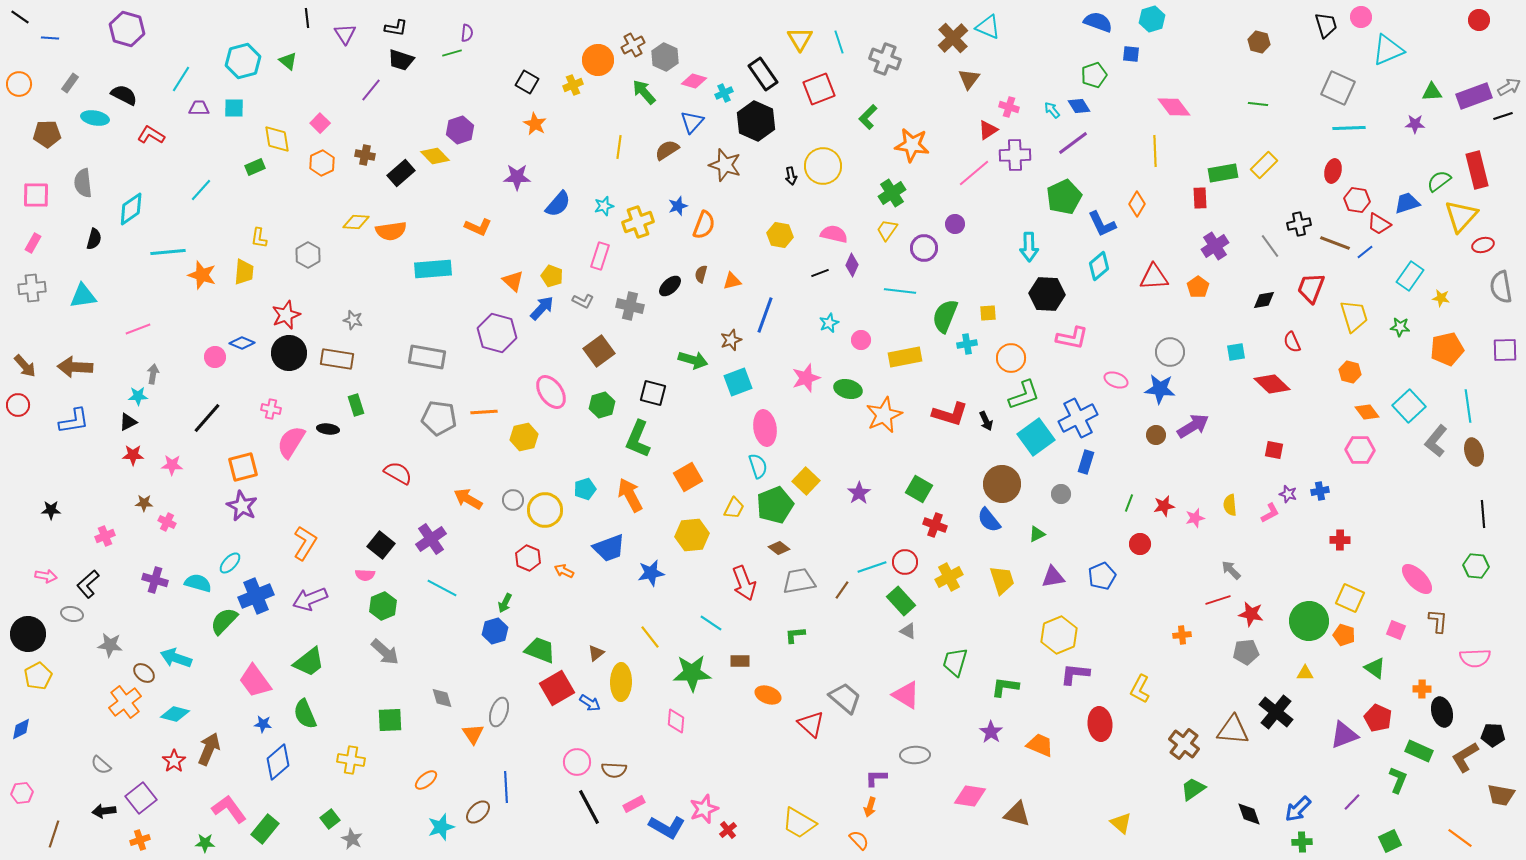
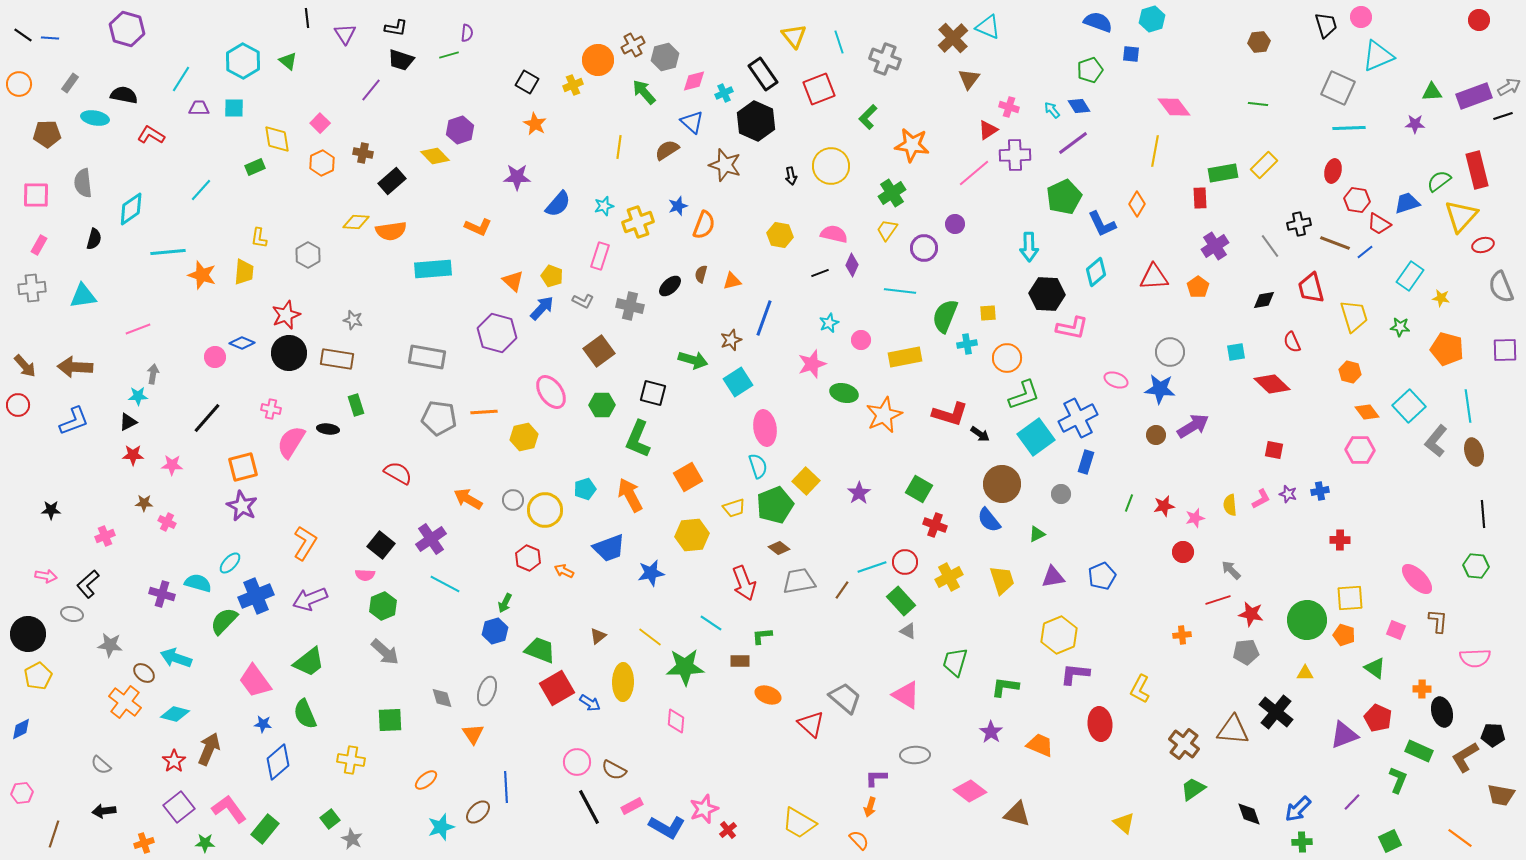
black line at (20, 17): moved 3 px right, 18 px down
yellow triangle at (800, 39): moved 6 px left, 3 px up; rotated 8 degrees counterclockwise
brown hexagon at (1259, 42): rotated 20 degrees counterclockwise
cyan triangle at (1388, 50): moved 10 px left, 6 px down
green line at (452, 53): moved 3 px left, 2 px down
gray hexagon at (665, 57): rotated 20 degrees clockwise
cyan hexagon at (243, 61): rotated 16 degrees counterclockwise
green pentagon at (1094, 75): moved 4 px left, 5 px up
pink diamond at (694, 81): rotated 30 degrees counterclockwise
black semicircle at (124, 95): rotated 16 degrees counterclockwise
blue triangle at (692, 122): rotated 30 degrees counterclockwise
yellow line at (1155, 151): rotated 12 degrees clockwise
brown cross at (365, 155): moved 2 px left, 2 px up
yellow circle at (823, 166): moved 8 px right
black rectangle at (401, 173): moved 9 px left, 8 px down
pink rectangle at (33, 243): moved 6 px right, 2 px down
cyan diamond at (1099, 266): moved 3 px left, 6 px down
gray semicircle at (1501, 287): rotated 12 degrees counterclockwise
red trapezoid at (1311, 288): rotated 36 degrees counterclockwise
blue line at (765, 315): moved 1 px left, 3 px down
pink L-shape at (1072, 338): moved 10 px up
orange pentagon at (1447, 349): rotated 28 degrees clockwise
orange circle at (1011, 358): moved 4 px left
pink star at (806, 378): moved 6 px right, 14 px up
cyan square at (738, 382): rotated 12 degrees counterclockwise
green ellipse at (848, 389): moved 4 px left, 4 px down
green hexagon at (602, 405): rotated 15 degrees clockwise
blue L-shape at (74, 421): rotated 12 degrees counterclockwise
black arrow at (986, 421): moved 6 px left, 13 px down; rotated 30 degrees counterclockwise
yellow trapezoid at (734, 508): rotated 45 degrees clockwise
pink L-shape at (1270, 513): moved 9 px left, 14 px up
red circle at (1140, 544): moved 43 px right, 8 px down
purple cross at (155, 580): moved 7 px right, 14 px down
cyan line at (442, 588): moved 3 px right, 4 px up
yellow square at (1350, 598): rotated 28 degrees counterclockwise
green circle at (1309, 621): moved 2 px left, 1 px up
green L-shape at (795, 635): moved 33 px left, 1 px down
yellow line at (650, 637): rotated 15 degrees counterclockwise
brown triangle at (596, 653): moved 2 px right, 17 px up
green star at (692, 673): moved 7 px left, 6 px up
yellow ellipse at (621, 682): moved 2 px right
orange cross at (125, 702): rotated 16 degrees counterclockwise
gray ellipse at (499, 712): moved 12 px left, 21 px up
brown semicircle at (614, 770): rotated 25 degrees clockwise
pink diamond at (970, 796): moved 5 px up; rotated 28 degrees clockwise
purple square at (141, 798): moved 38 px right, 9 px down
pink rectangle at (634, 804): moved 2 px left, 2 px down
yellow triangle at (1121, 823): moved 3 px right
orange cross at (140, 840): moved 4 px right, 3 px down
